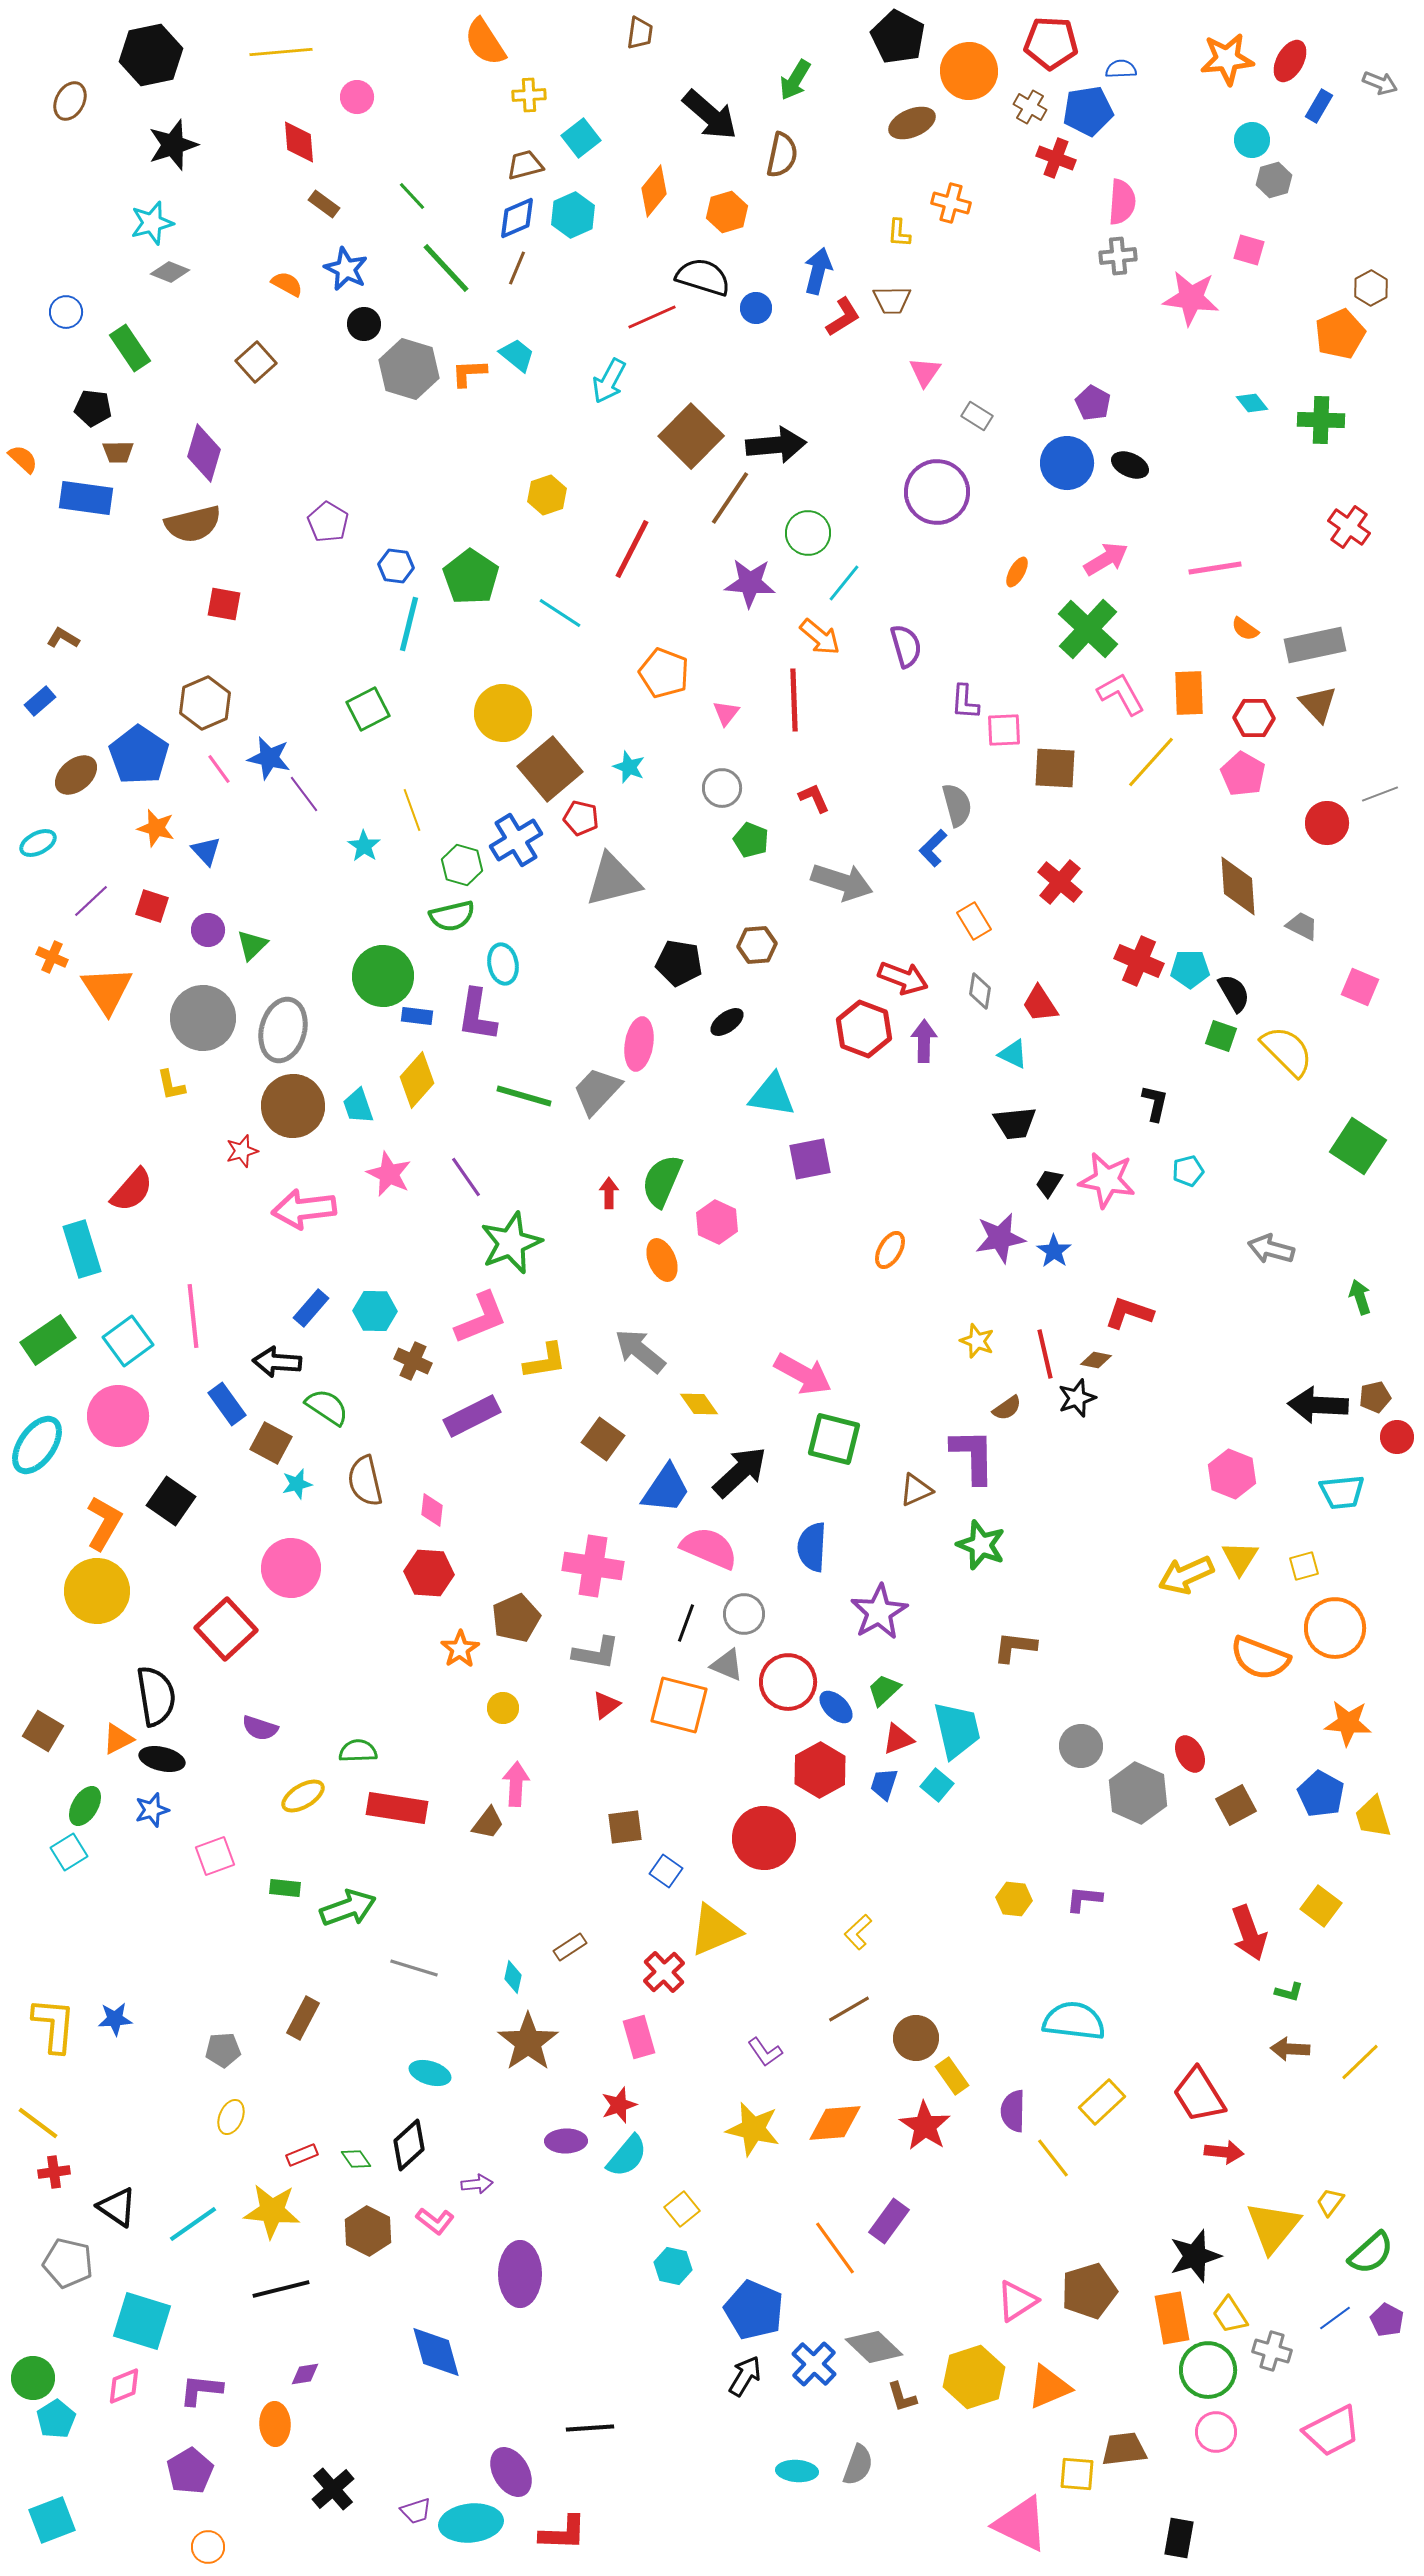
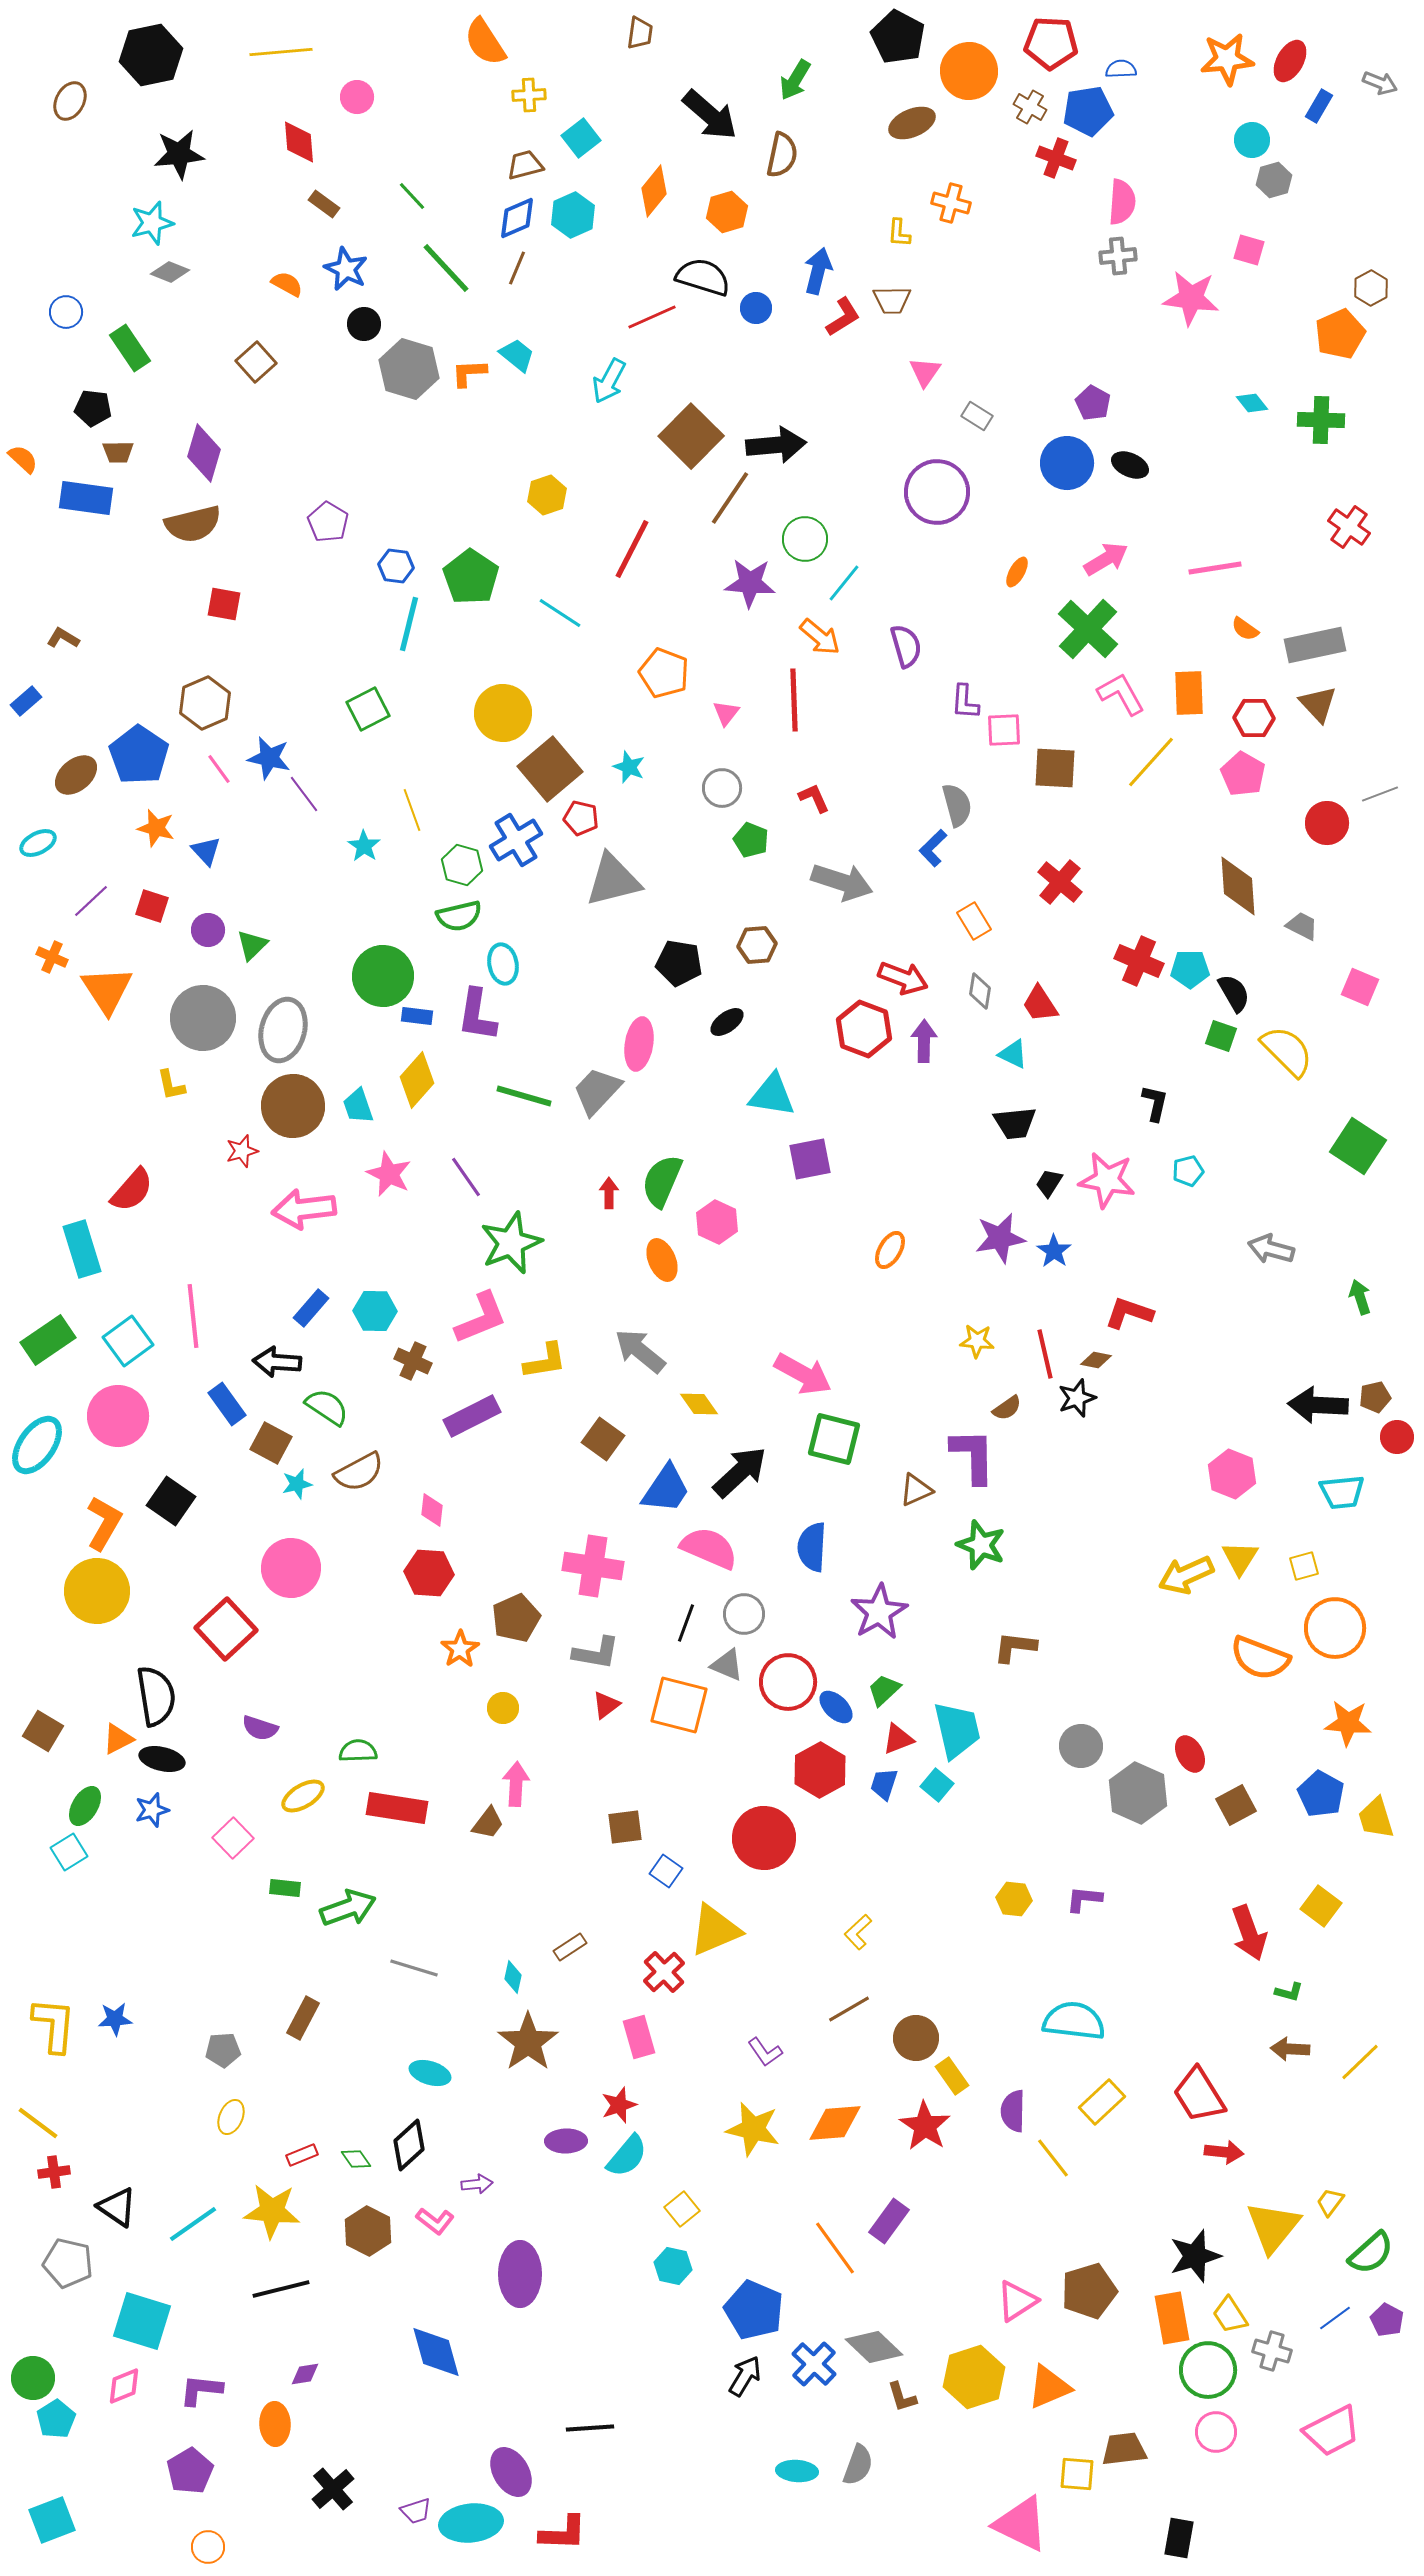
black star at (173, 145): moved 6 px right, 9 px down; rotated 12 degrees clockwise
green circle at (808, 533): moved 3 px left, 6 px down
blue rectangle at (40, 701): moved 14 px left
green semicircle at (452, 916): moved 7 px right
yellow star at (977, 1341): rotated 16 degrees counterclockwise
brown semicircle at (365, 1481): moved 6 px left, 9 px up; rotated 105 degrees counterclockwise
yellow trapezoid at (1373, 1817): moved 3 px right, 1 px down
pink square at (215, 1856): moved 18 px right, 18 px up; rotated 24 degrees counterclockwise
